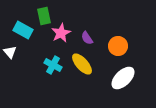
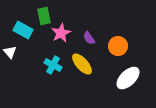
purple semicircle: moved 2 px right
white ellipse: moved 5 px right
